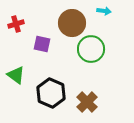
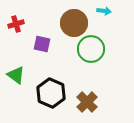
brown circle: moved 2 px right
